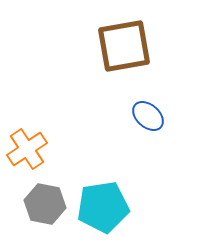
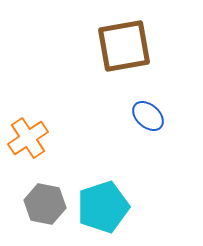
orange cross: moved 1 px right, 11 px up
cyan pentagon: rotated 9 degrees counterclockwise
